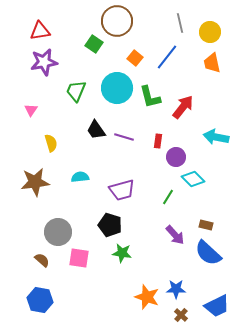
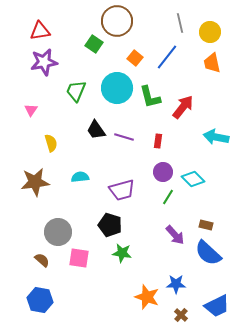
purple circle: moved 13 px left, 15 px down
blue star: moved 5 px up
